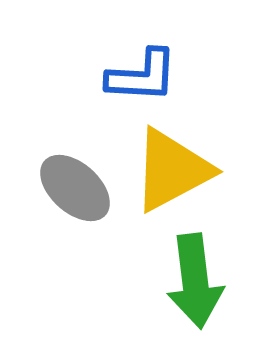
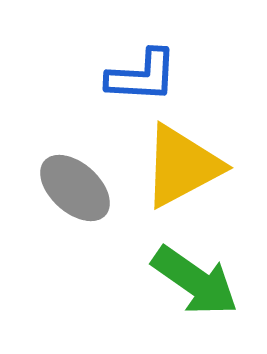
yellow triangle: moved 10 px right, 4 px up
green arrow: rotated 48 degrees counterclockwise
